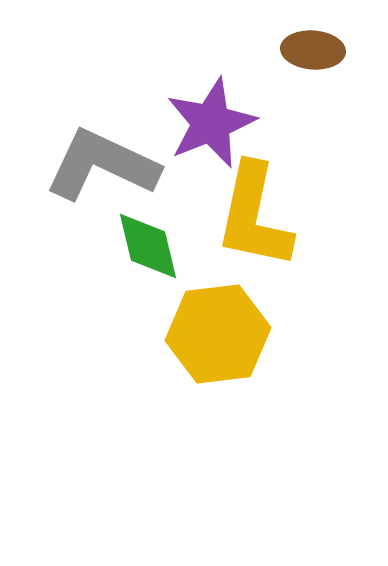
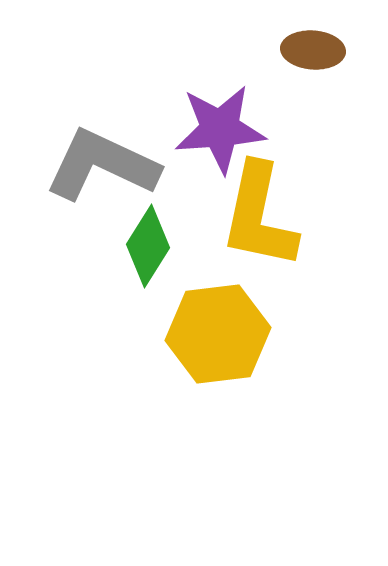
purple star: moved 9 px right, 6 px down; rotated 18 degrees clockwise
yellow L-shape: moved 5 px right
green diamond: rotated 46 degrees clockwise
